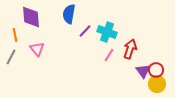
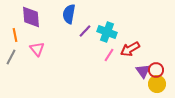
red arrow: rotated 138 degrees counterclockwise
